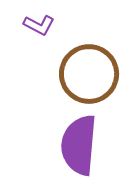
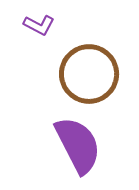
purple semicircle: moved 1 px left; rotated 148 degrees clockwise
